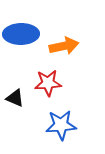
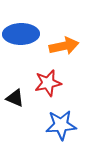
red star: rotated 8 degrees counterclockwise
